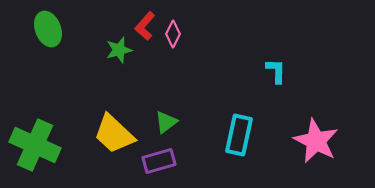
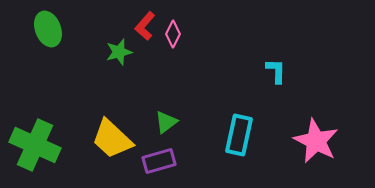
green star: moved 2 px down
yellow trapezoid: moved 2 px left, 5 px down
